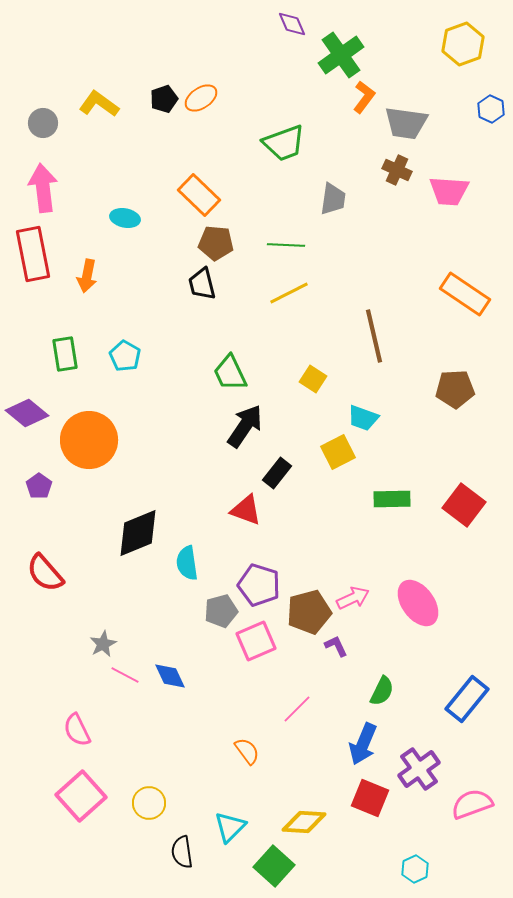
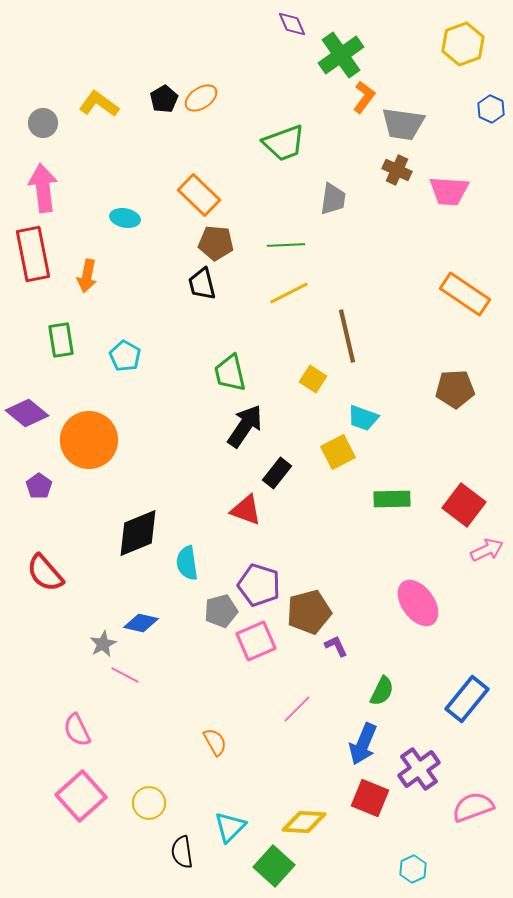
black pentagon at (164, 99): rotated 12 degrees counterclockwise
gray trapezoid at (406, 123): moved 3 px left, 1 px down
green line at (286, 245): rotated 6 degrees counterclockwise
brown line at (374, 336): moved 27 px left
green rectangle at (65, 354): moved 4 px left, 14 px up
green trapezoid at (230, 373): rotated 12 degrees clockwise
pink arrow at (353, 598): moved 134 px right, 48 px up
blue diamond at (170, 676): moved 29 px left, 53 px up; rotated 52 degrees counterclockwise
orange semicircle at (247, 751): moved 32 px left, 9 px up; rotated 8 degrees clockwise
pink semicircle at (472, 804): moved 1 px right, 3 px down
cyan hexagon at (415, 869): moved 2 px left
